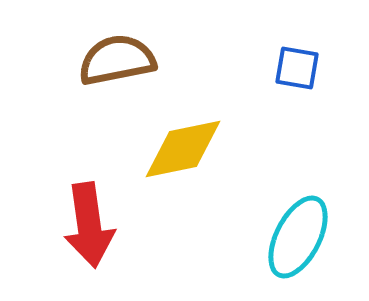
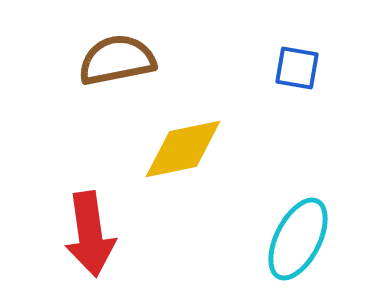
red arrow: moved 1 px right, 9 px down
cyan ellipse: moved 2 px down
